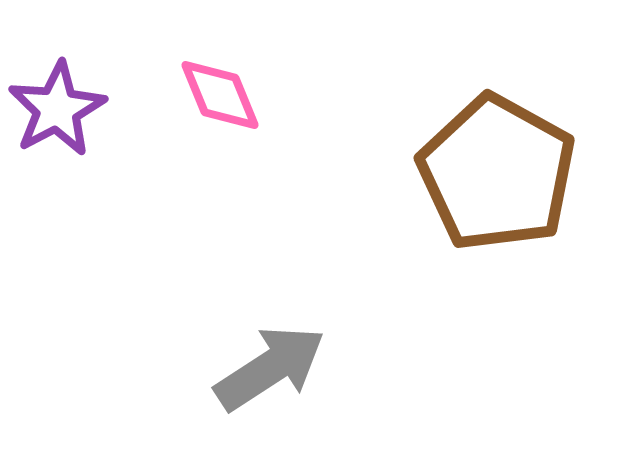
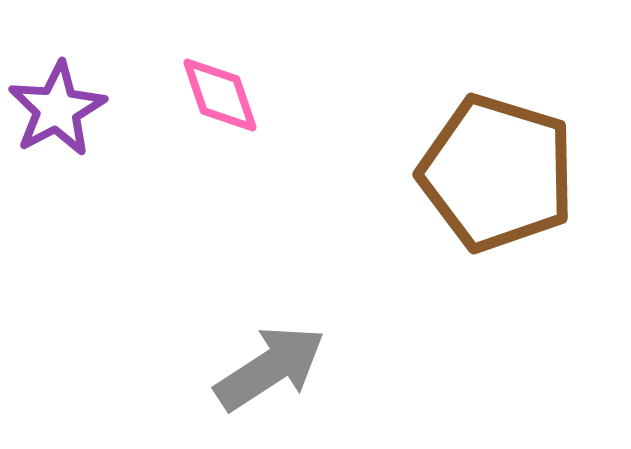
pink diamond: rotated 4 degrees clockwise
brown pentagon: rotated 12 degrees counterclockwise
